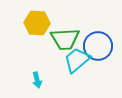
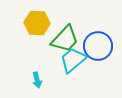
green trapezoid: rotated 44 degrees counterclockwise
cyan trapezoid: moved 4 px left
